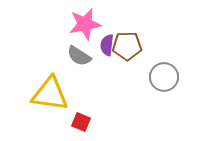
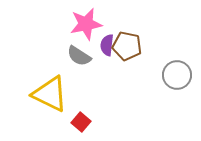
pink star: moved 1 px right
brown pentagon: rotated 12 degrees clockwise
gray circle: moved 13 px right, 2 px up
yellow triangle: rotated 18 degrees clockwise
red square: rotated 18 degrees clockwise
